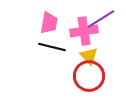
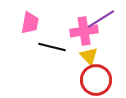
pink trapezoid: moved 19 px left
red circle: moved 7 px right, 4 px down
